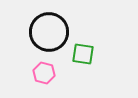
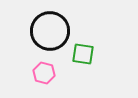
black circle: moved 1 px right, 1 px up
